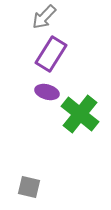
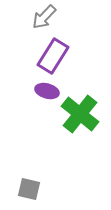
purple rectangle: moved 2 px right, 2 px down
purple ellipse: moved 1 px up
gray square: moved 2 px down
